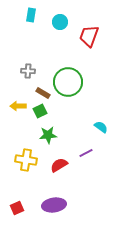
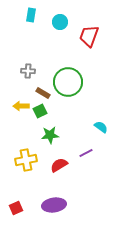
yellow arrow: moved 3 px right
green star: moved 2 px right
yellow cross: rotated 20 degrees counterclockwise
red square: moved 1 px left
